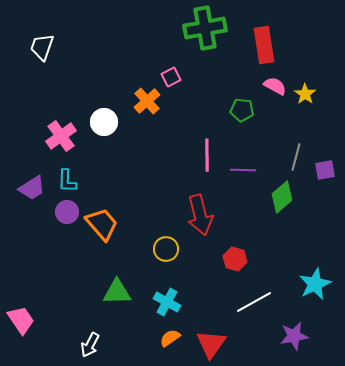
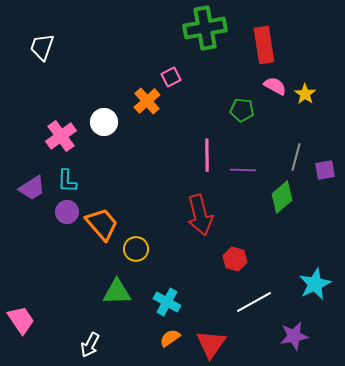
yellow circle: moved 30 px left
